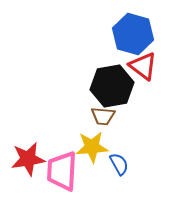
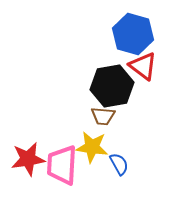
yellow star: rotated 12 degrees clockwise
pink trapezoid: moved 6 px up
